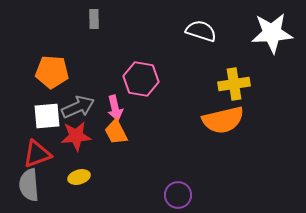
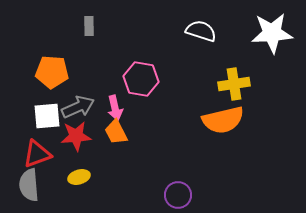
gray rectangle: moved 5 px left, 7 px down
